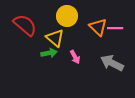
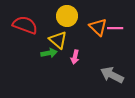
red semicircle: rotated 20 degrees counterclockwise
yellow triangle: moved 3 px right, 2 px down
pink arrow: rotated 40 degrees clockwise
gray arrow: moved 12 px down
